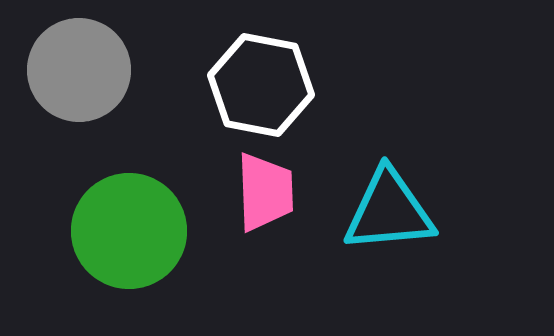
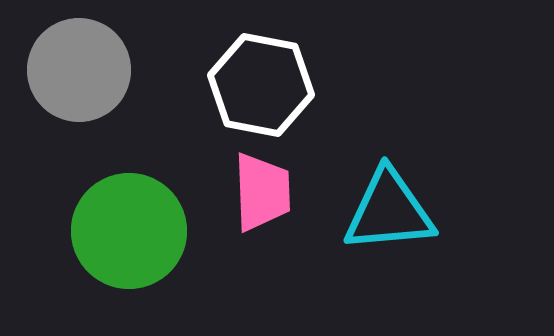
pink trapezoid: moved 3 px left
